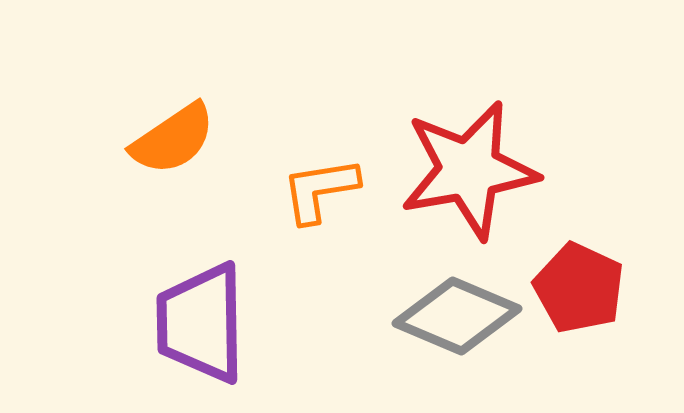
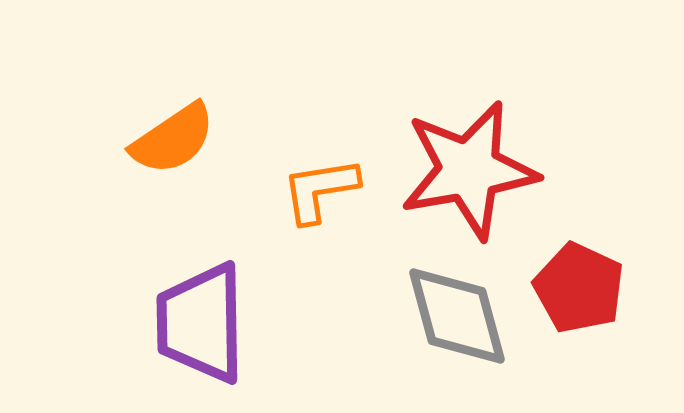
gray diamond: rotated 52 degrees clockwise
